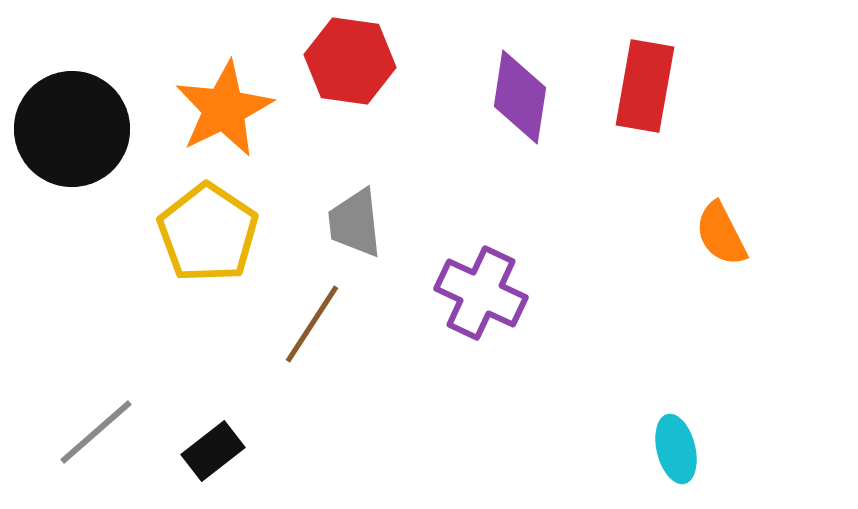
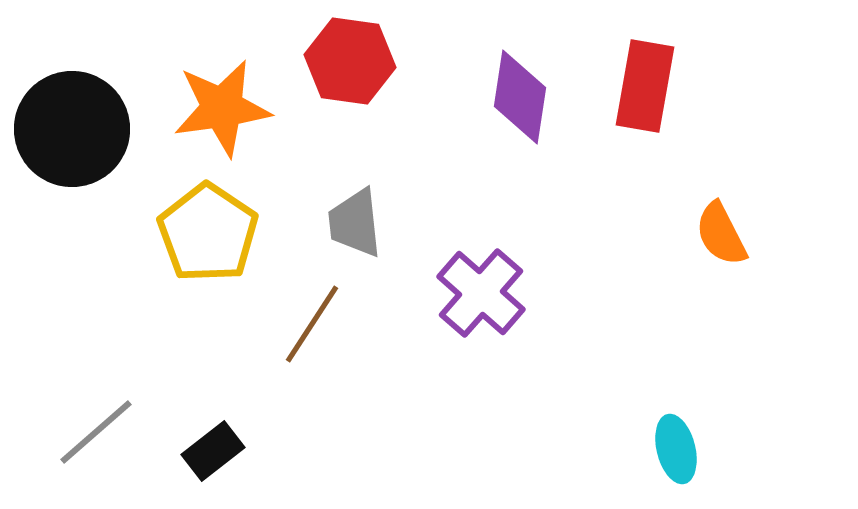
orange star: moved 2 px left, 1 px up; rotated 18 degrees clockwise
purple cross: rotated 16 degrees clockwise
